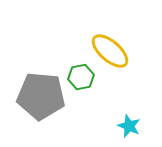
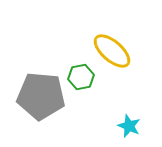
yellow ellipse: moved 2 px right
